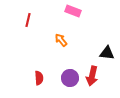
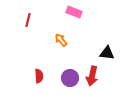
pink rectangle: moved 1 px right, 1 px down
red semicircle: moved 2 px up
